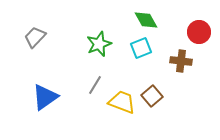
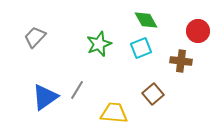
red circle: moved 1 px left, 1 px up
gray line: moved 18 px left, 5 px down
brown square: moved 1 px right, 2 px up
yellow trapezoid: moved 8 px left, 11 px down; rotated 16 degrees counterclockwise
